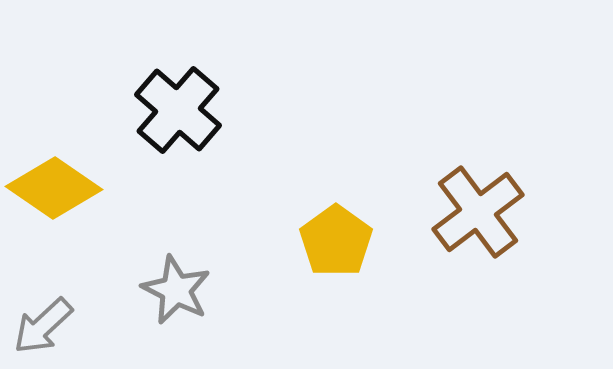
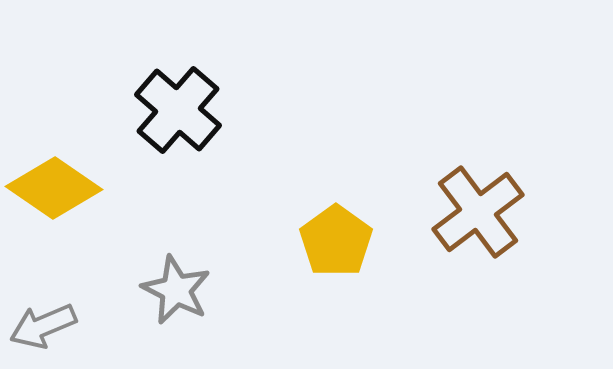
gray arrow: rotated 20 degrees clockwise
